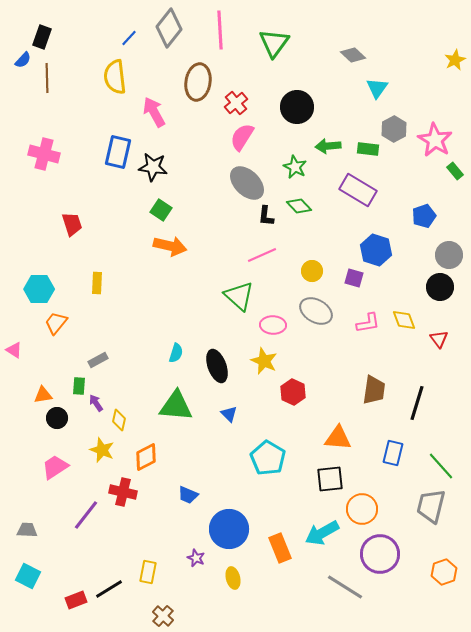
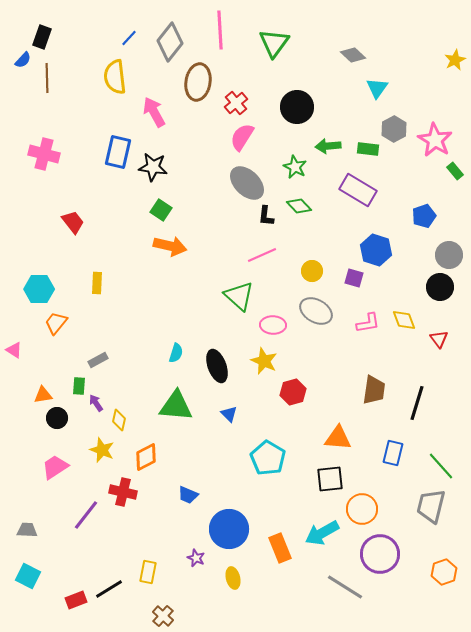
gray diamond at (169, 28): moved 1 px right, 14 px down
red trapezoid at (72, 224): moved 1 px right, 2 px up; rotated 20 degrees counterclockwise
red hexagon at (293, 392): rotated 20 degrees clockwise
